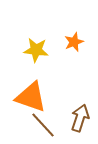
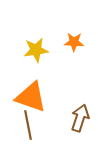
orange star: rotated 24 degrees clockwise
yellow star: rotated 15 degrees counterclockwise
brown line: moved 15 px left; rotated 32 degrees clockwise
